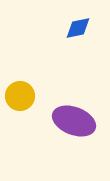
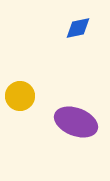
purple ellipse: moved 2 px right, 1 px down
